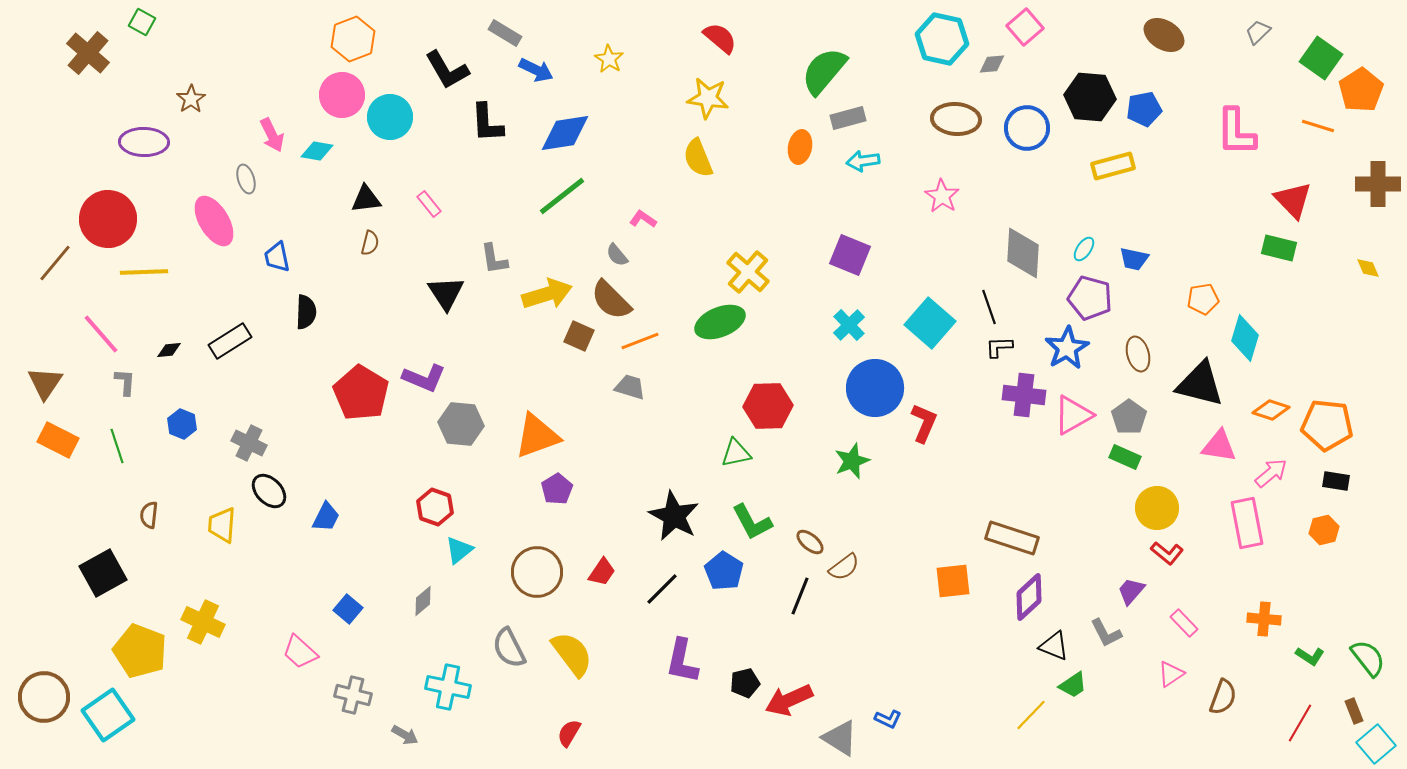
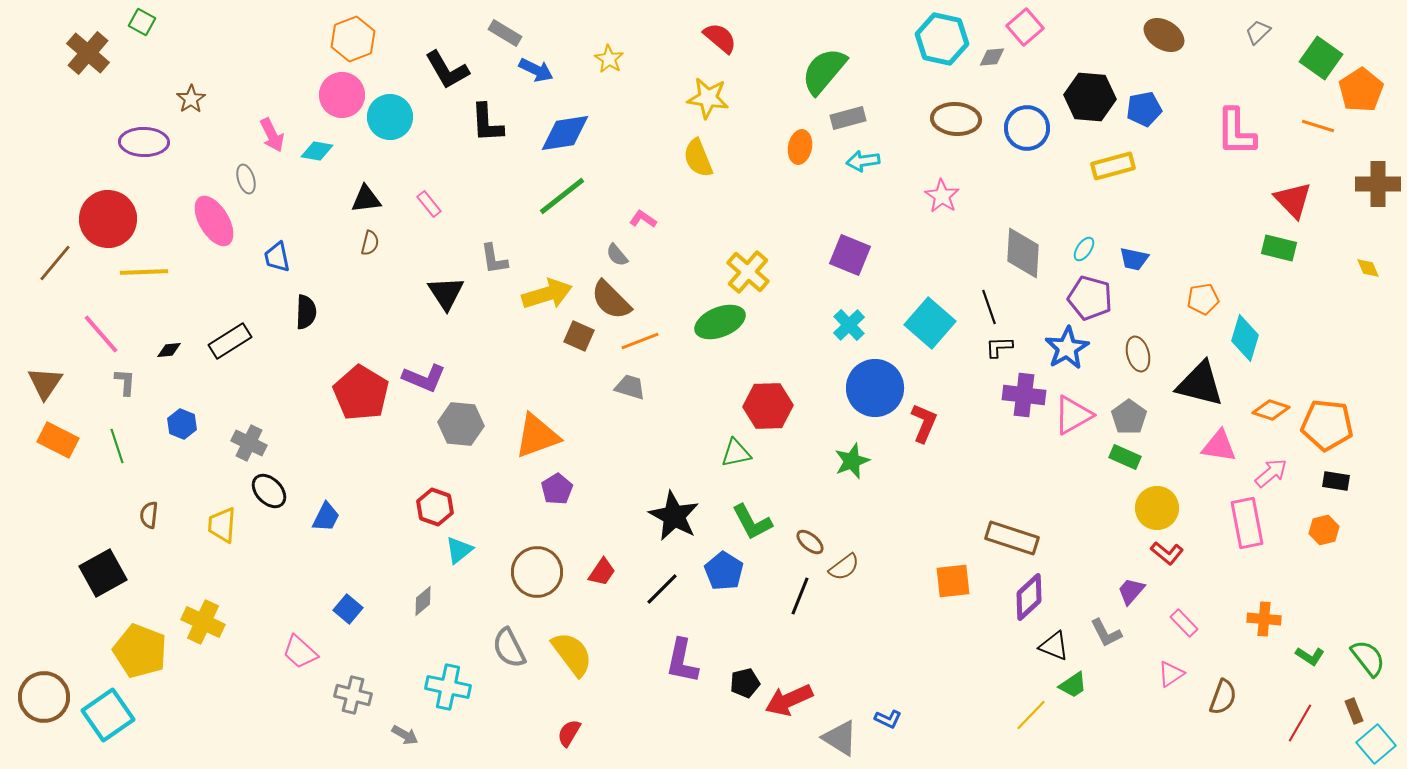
gray diamond at (992, 64): moved 7 px up
